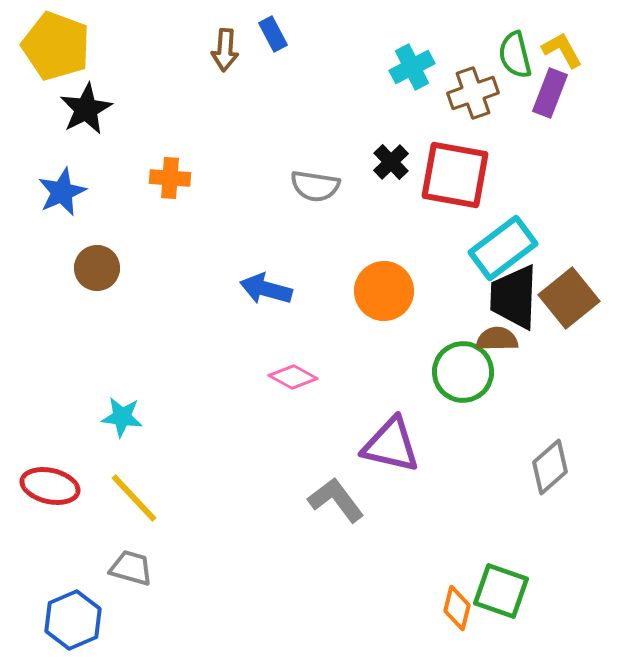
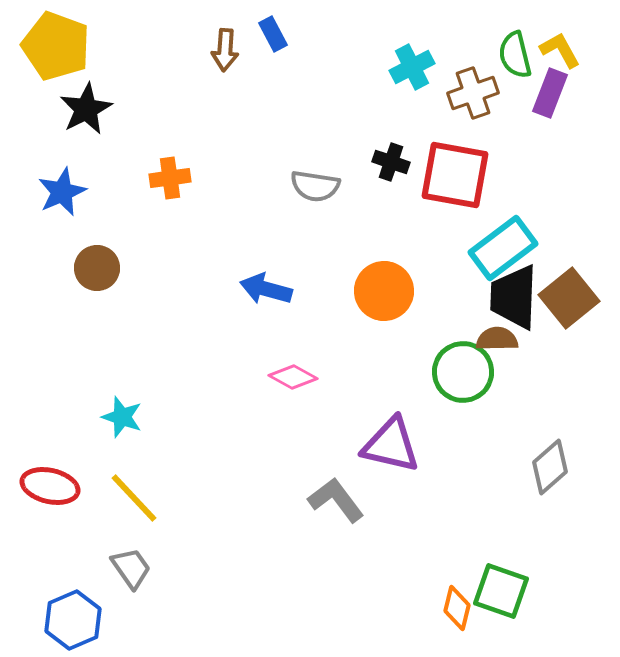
yellow L-shape: moved 2 px left
black cross: rotated 27 degrees counterclockwise
orange cross: rotated 12 degrees counterclockwise
cyan star: rotated 12 degrees clockwise
gray trapezoid: rotated 39 degrees clockwise
